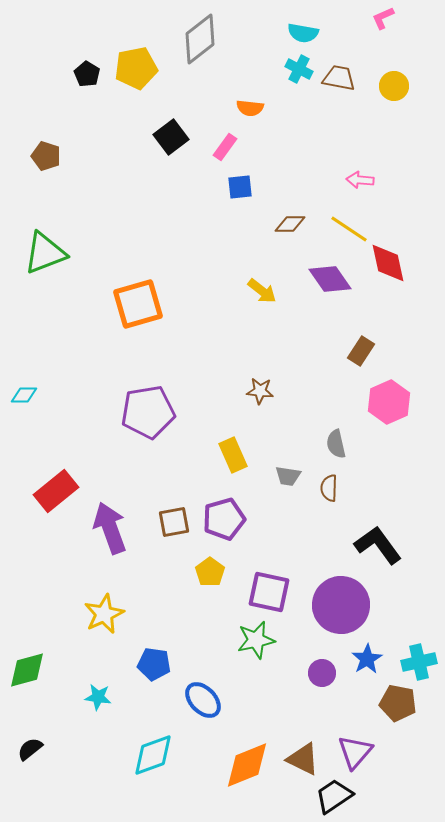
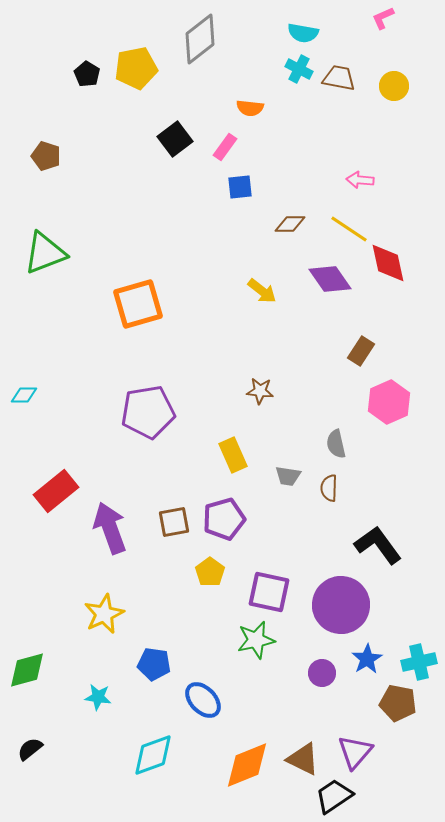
black square at (171, 137): moved 4 px right, 2 px down
